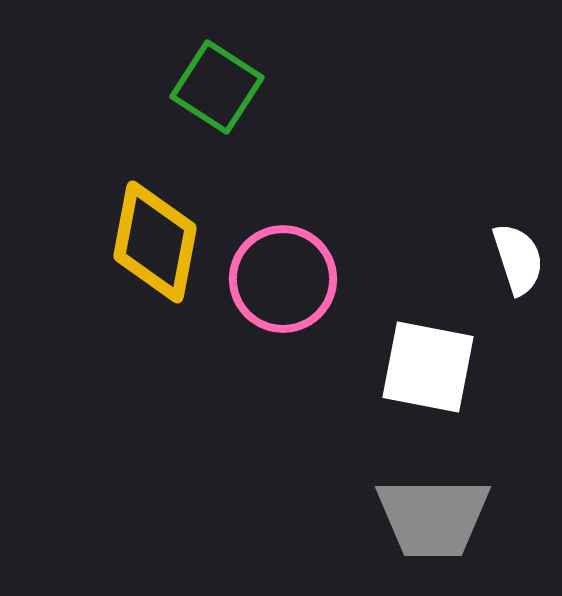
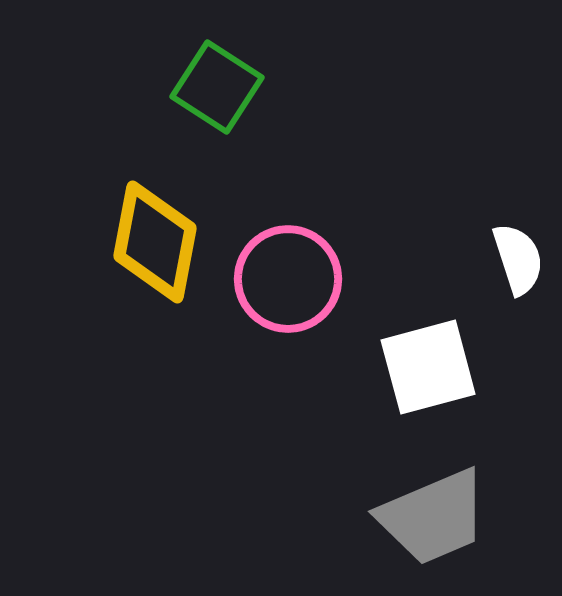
pink circle: moved 5 px right
white square: rotated 26 degrees counterclockwise
gray trapezoid: rotated 23 degrees counterclockwise
